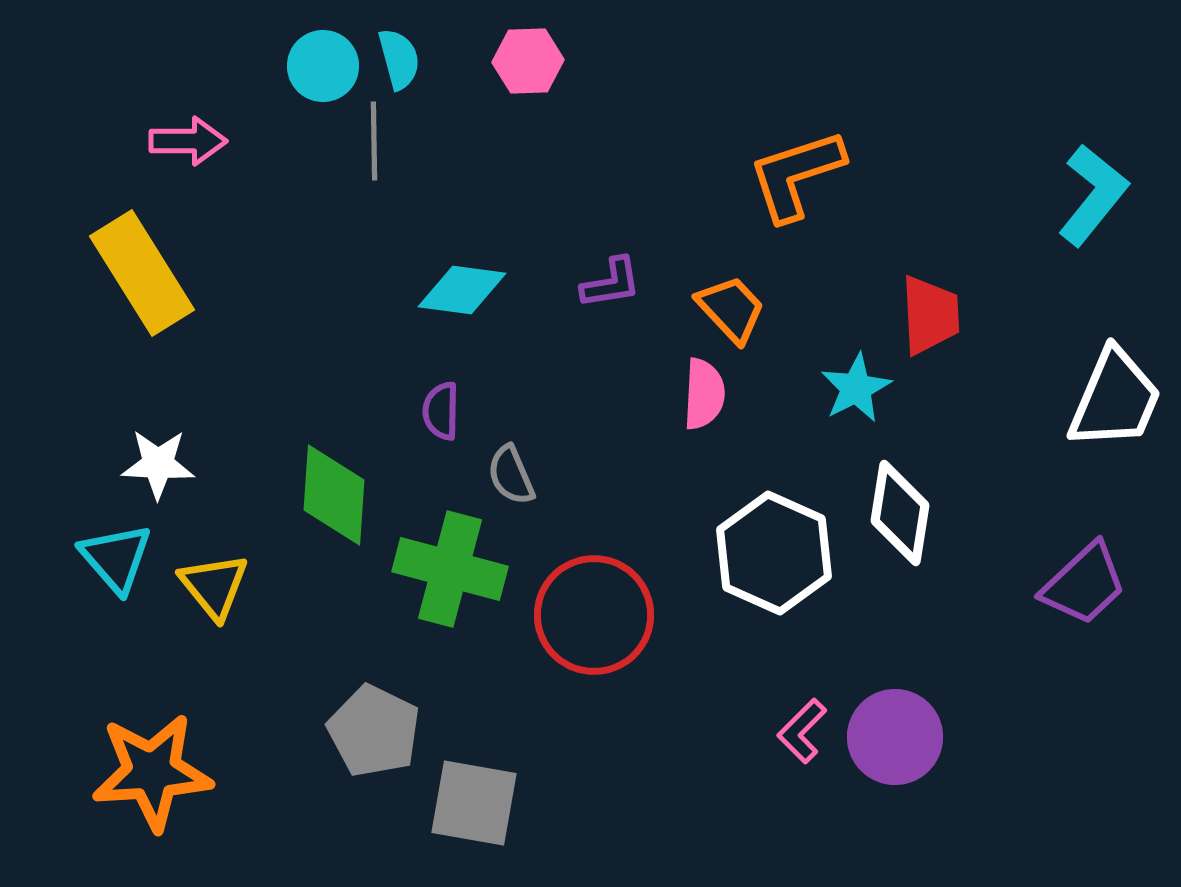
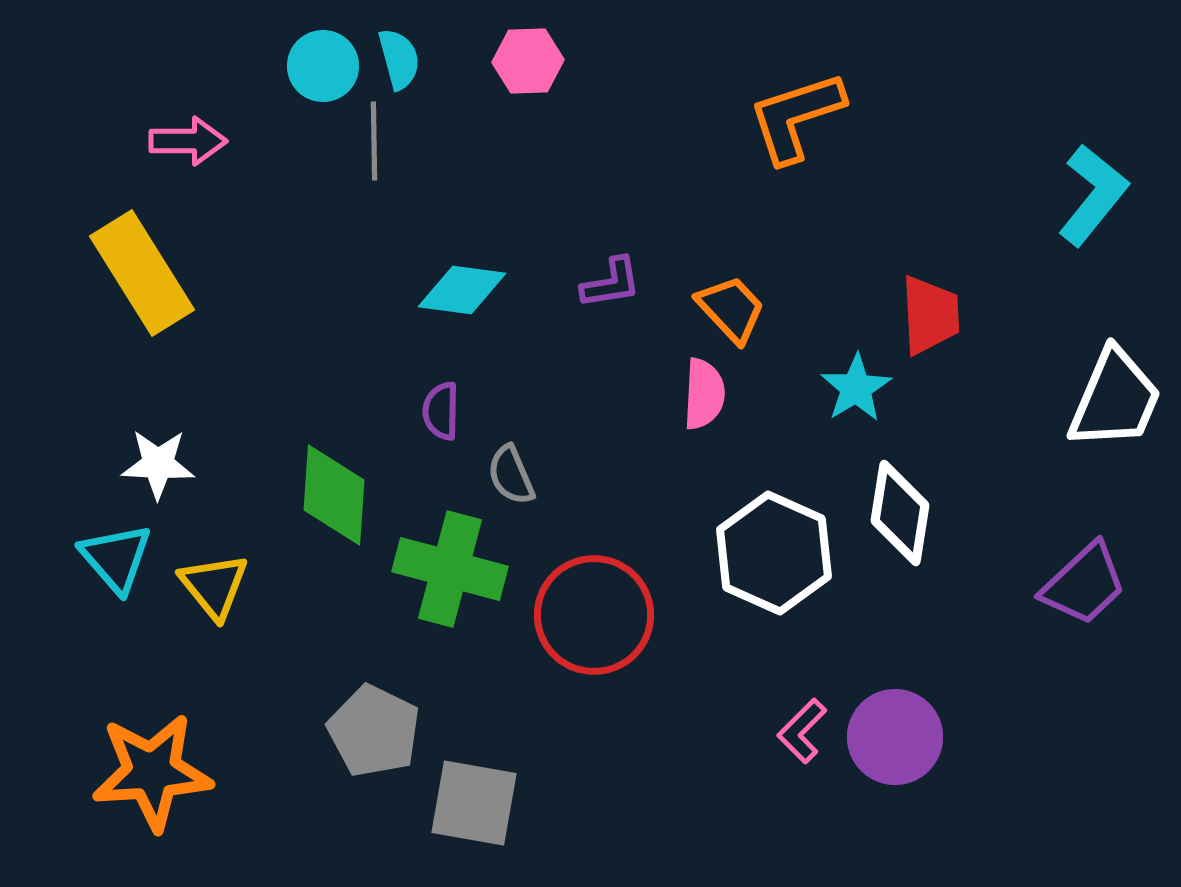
orange L-shape: moved 58 px up
cyan star: rotated 4 degrees counterclockwise
